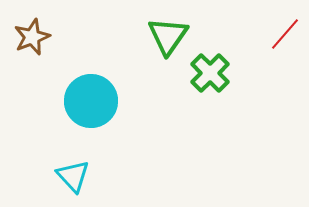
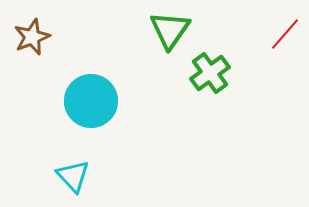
green triangle: moved 2 px right, 6 px up
green cross: rotated 9 degrees clockwise
